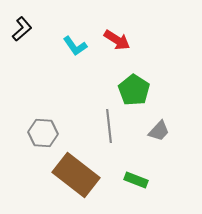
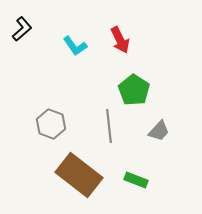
red arrow: moved 3 px right; rotated 32 degrees clockwise
gray hexagon: moved 8 px right, 9 px up; rotated 16 degrees clockwise
brown rectangle: moved 3 px right
